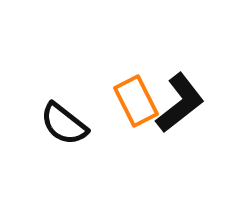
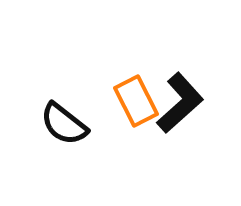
black L-shape: rotated 4 degrees counterclockwise
